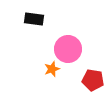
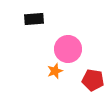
black rectangle: rotated 12 degrees counterclockwise
orange star: moved 3 px right, 2 px down
